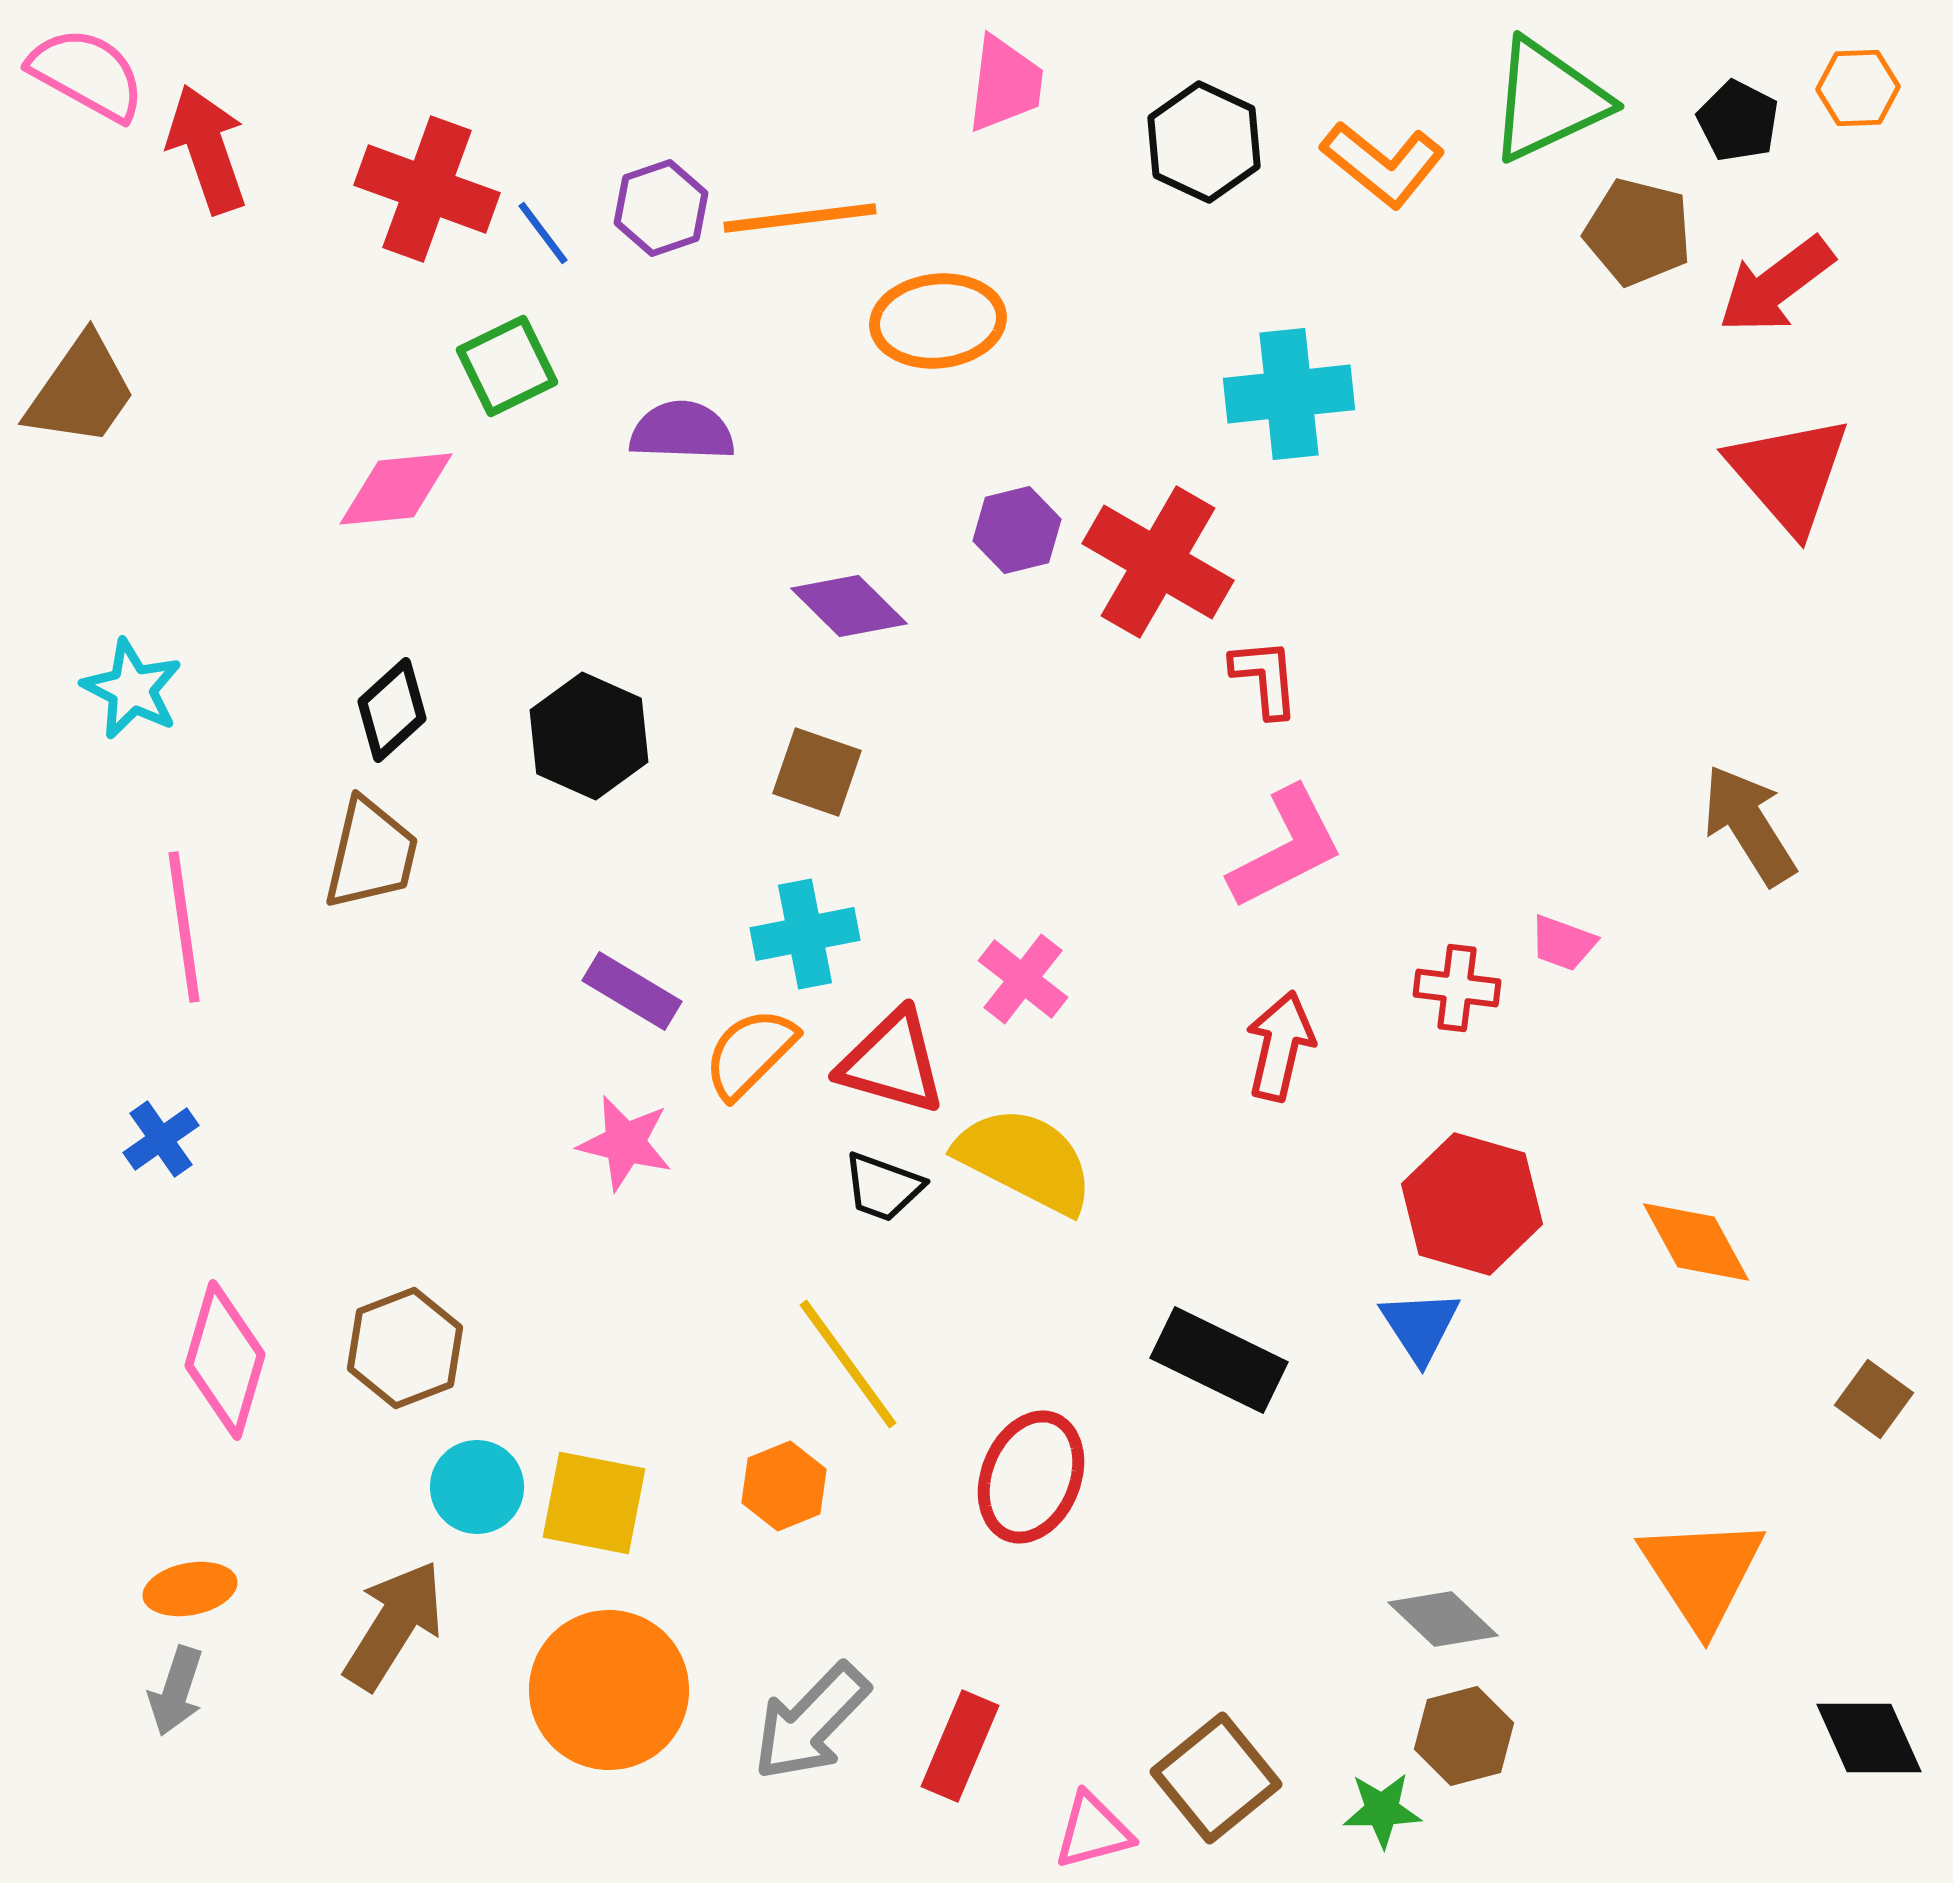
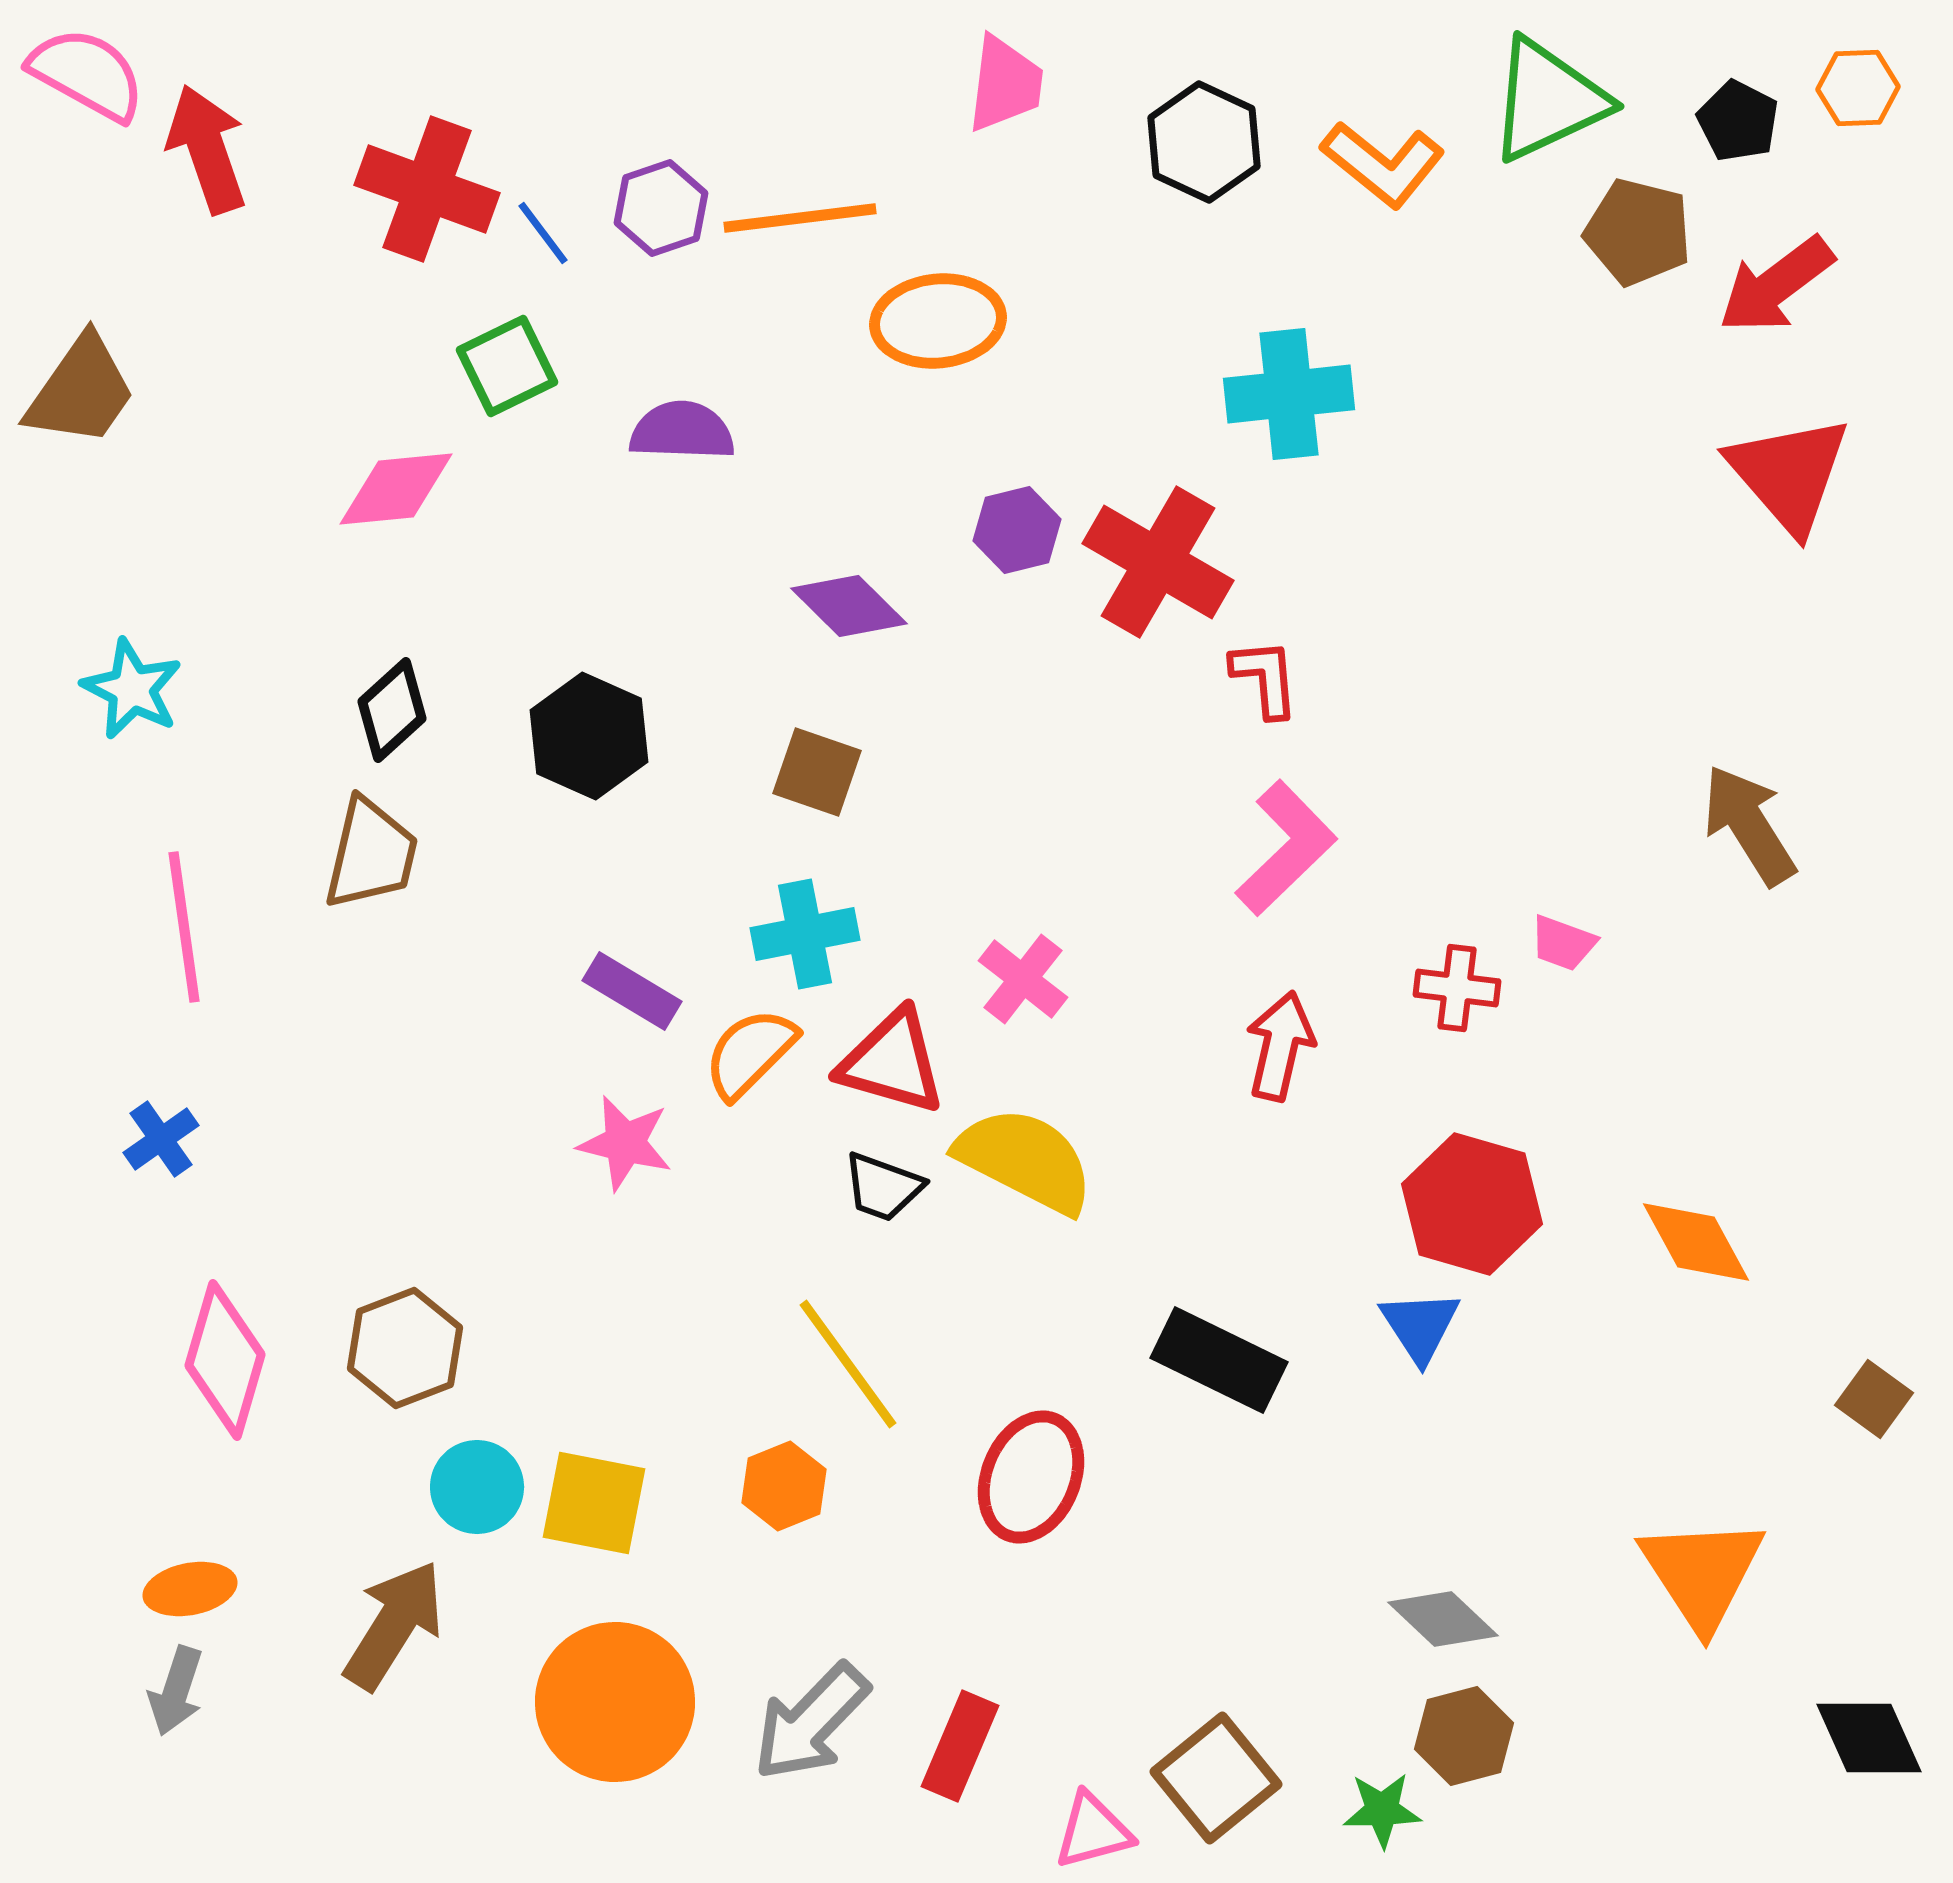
pink L-shape at (1286, 848): rotated 17 degrees counterclockwise
orange circle at (609, 1690): moved 6 px right, 12 px down
